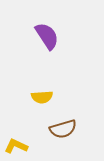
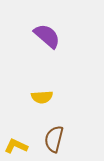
purple semicircle: rotated 16 degrees counterclockwise
brown semicircle: moved 9 px left, 10 px down; rotated 120 degrees clockwise
